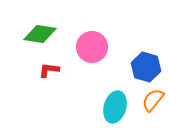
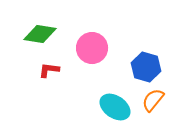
pink circle: moved 1 px down
cyan ellipse: rotated 72 degrees counterclockwise
